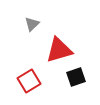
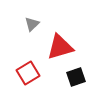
red triangle: moved 1 px right, 3 px up
red square: moved 1 px left, 8 px up
